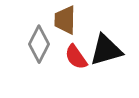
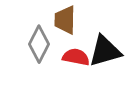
black triangle: moved 1 px left, 1 px down
red semicircle: rotated 136 degrees clockwise
